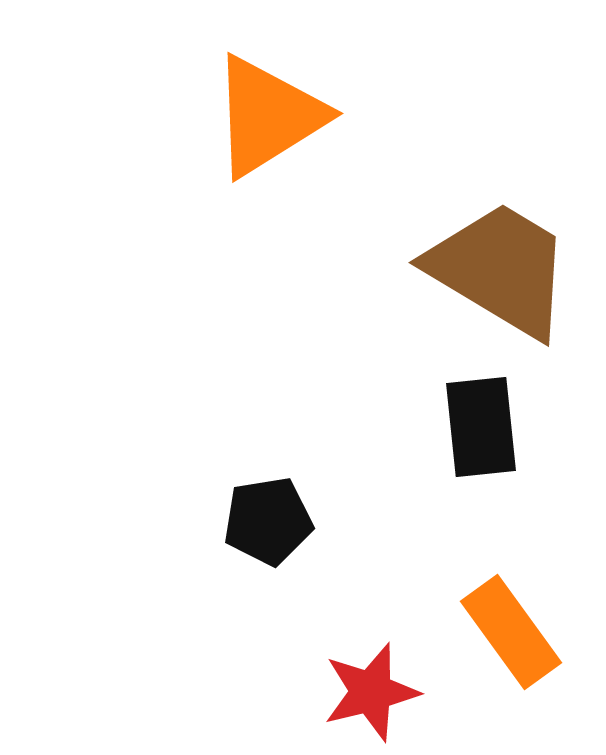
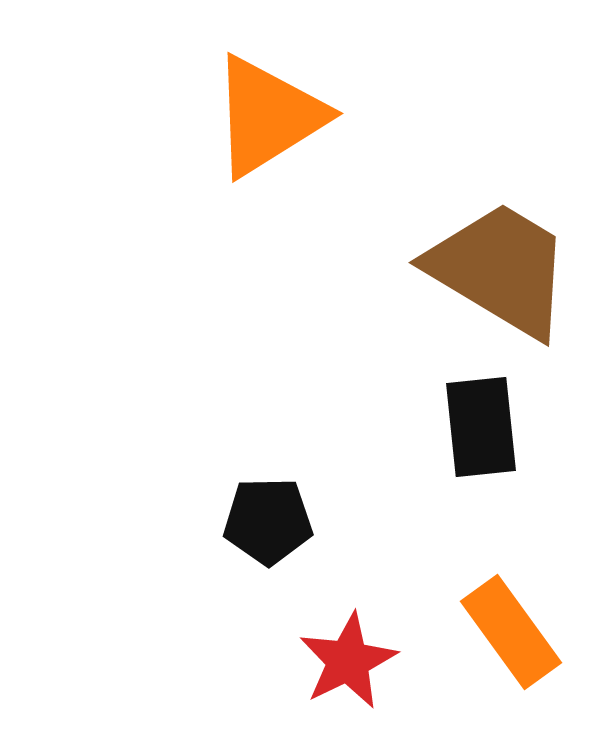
black pentagon: rotated 8 degrees clockwise
red star: moved 23 px left, 31 px up; rotated 12 degrees counterclockwise
